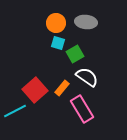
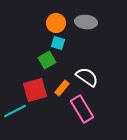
green square: moved 28 px left, 6 px down
red square: rotated 25 degrees clockwise
